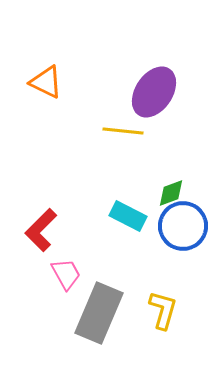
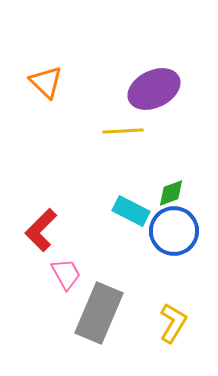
orange triangle: rotated 18 degrees clockwise
purple ellipse: moved 3 px up; rotated 30 degrees clockwise
yellow line: rotated 9 degrees counterclockwise
cyan rectangle: moved 3 px right, 5 px up
blue circle: moved 9 px left, 5 px down
yellow L-shape: moved 10 px right, 13 px down; rotated 15 degrees clockwise
